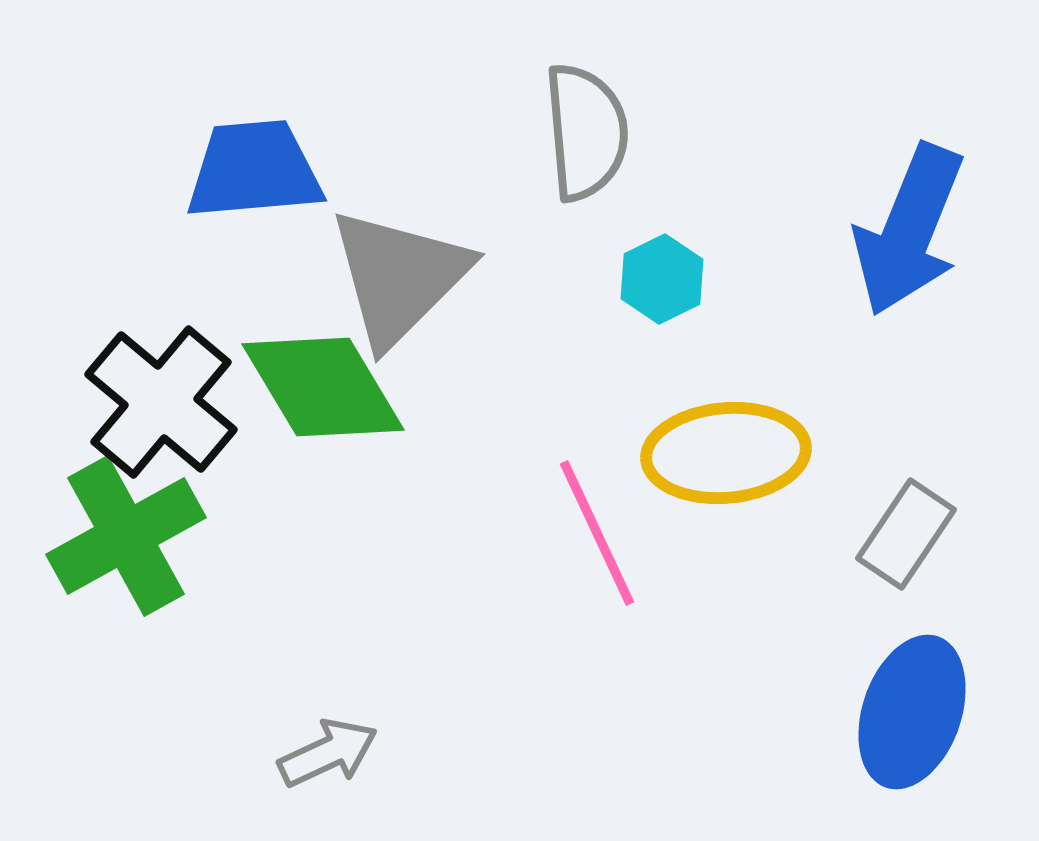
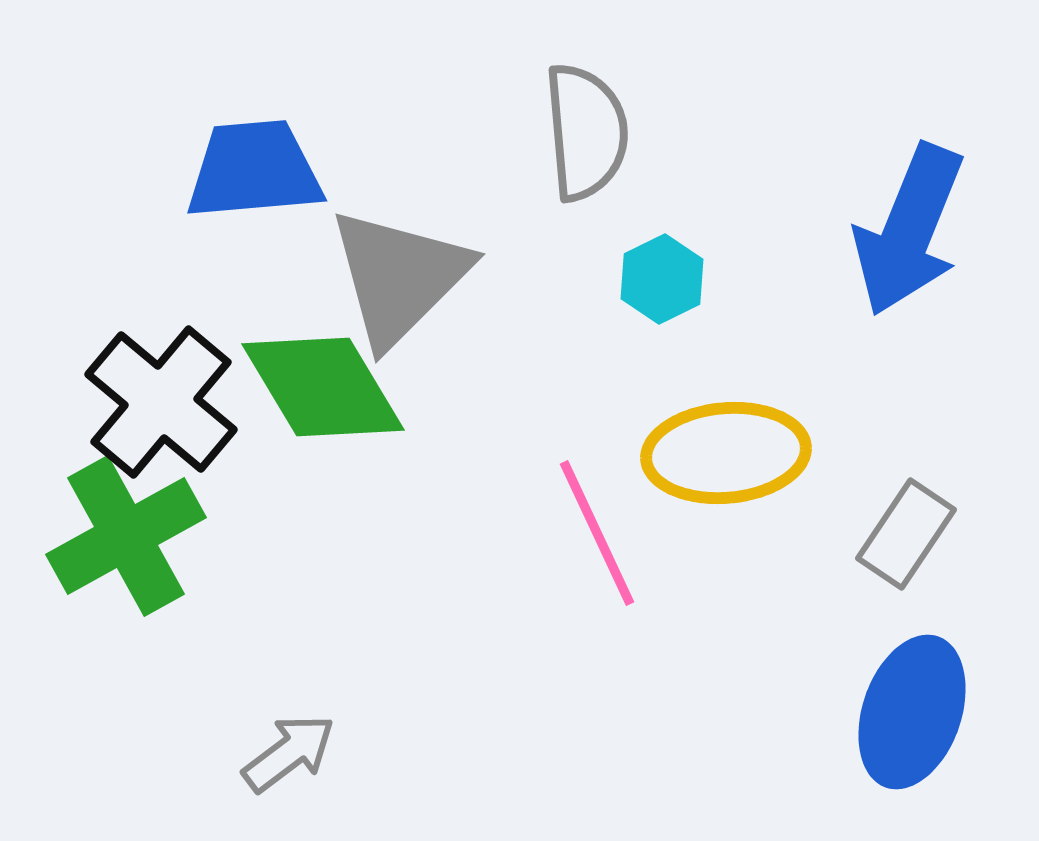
gray arrow: moved 39 px left; rotated 12 degrees counterclockwise
